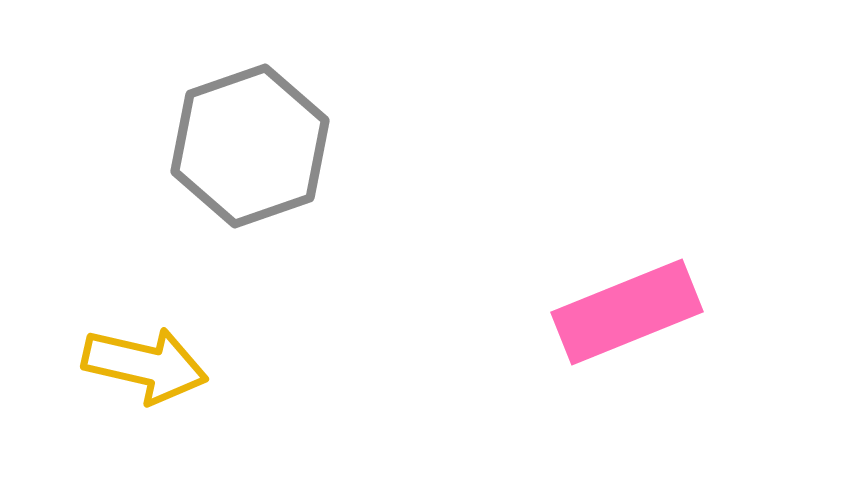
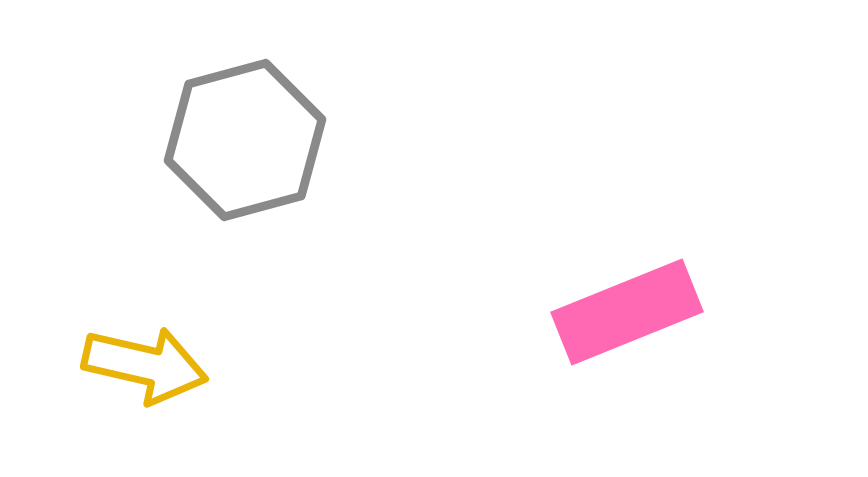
gray hexagon: moved 5 px left, 6 px up; rotated 4 degrees clockwise
